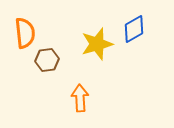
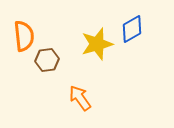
blue diamond: moved 2 px left
orange semicircle: moved 1 px left, 3 px down
orange arrow: rotated 32 degrees counterclockwise
